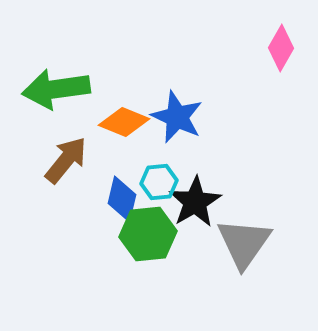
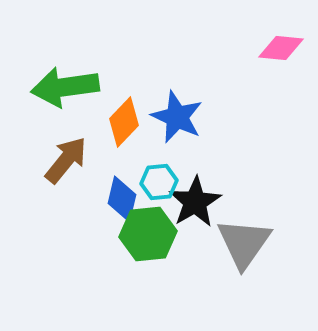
pink diamond: rotated 66 degrees clockwise
green arrow: moved 9 px right, 2 px up
orange diamond: rotated 69 degrees counterclockwise
